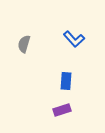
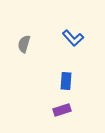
blue L-shape: moved 1 px left, 1 px up
